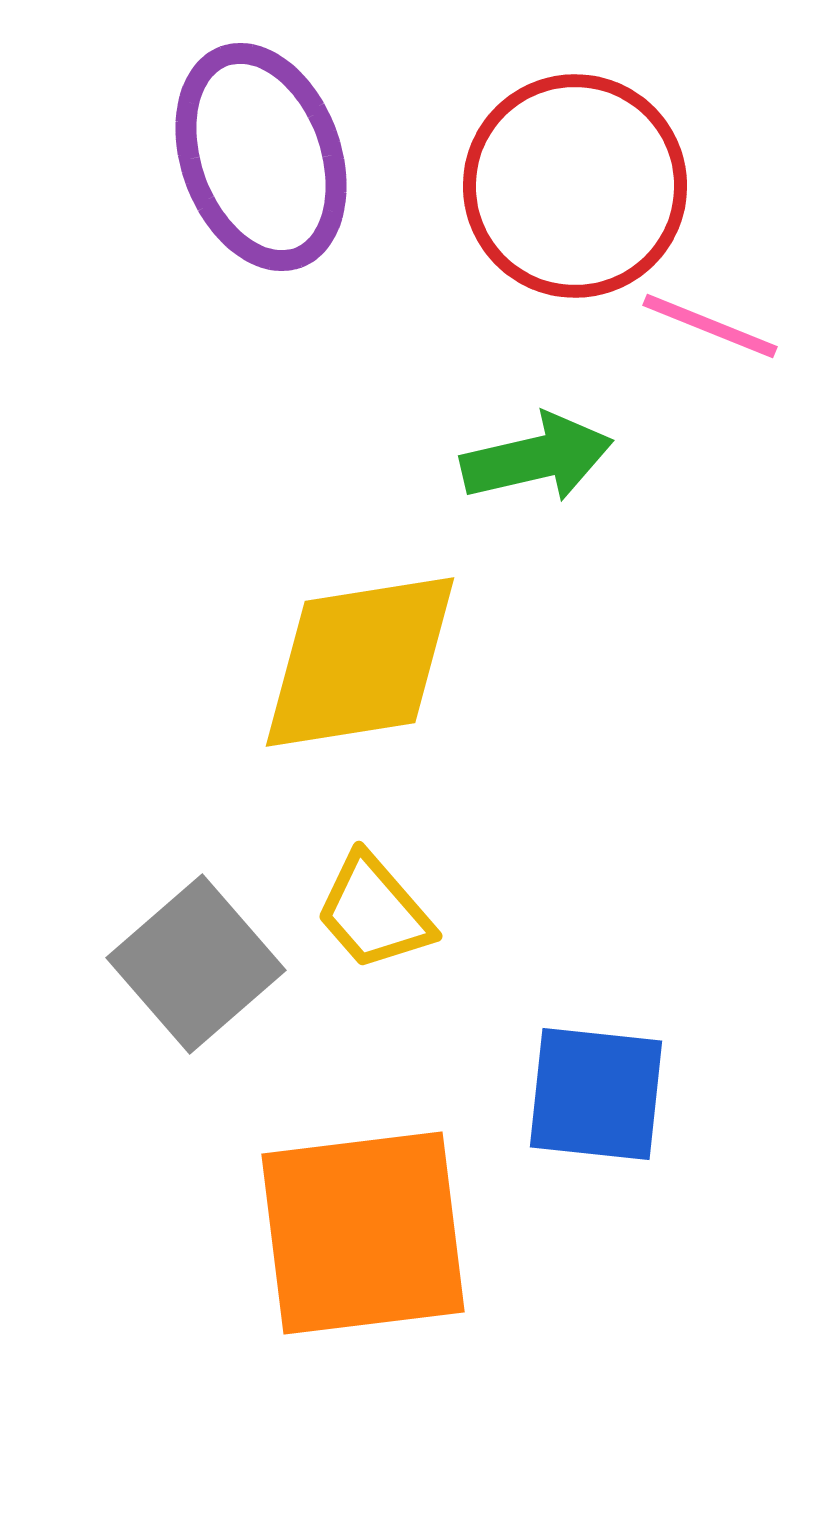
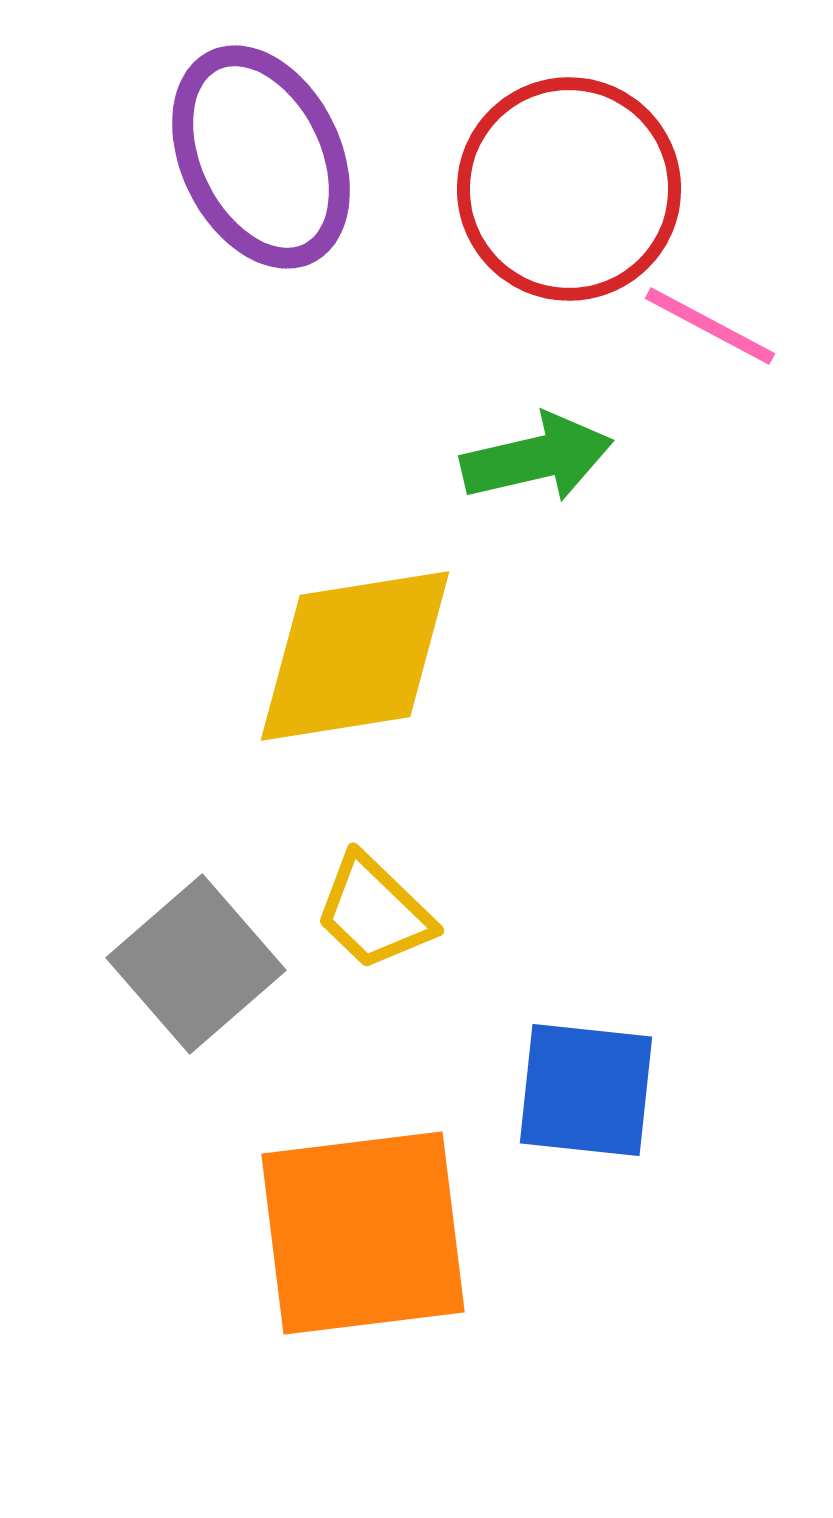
purple ellipse: rotated 6 degrees counterclockwise
red circle: moved 6 px left, 3 px down
pink line: rotated 6 degrees clockwise
yellow diamond: moved 5 px left, 6 px up
yellow trapezoid: rotated 5 degrees counterclockwise
blue square: moved 10 px left, 4 px up
